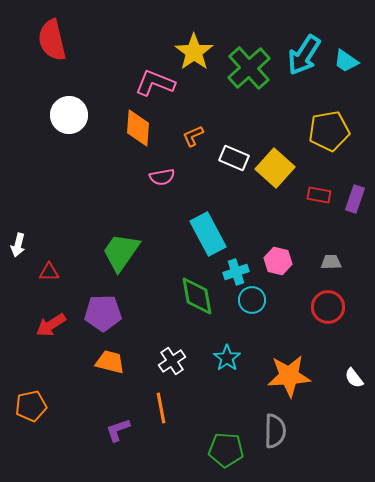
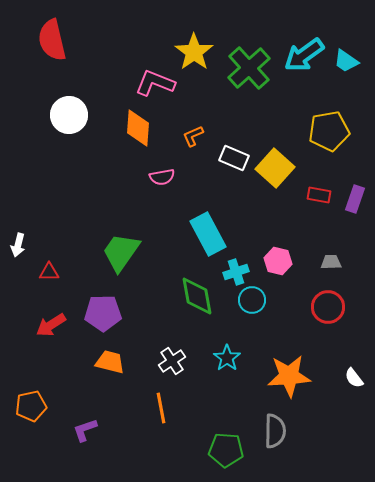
cyan arrow: rotated 21 degrees clockwise
purple L-shape: moved 33 px left
